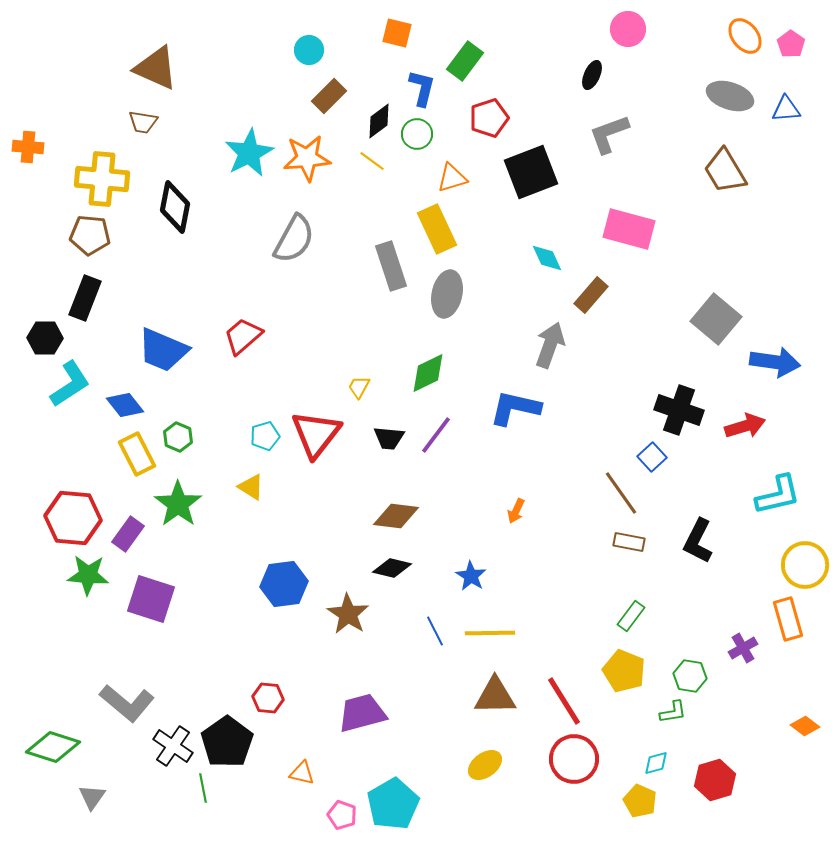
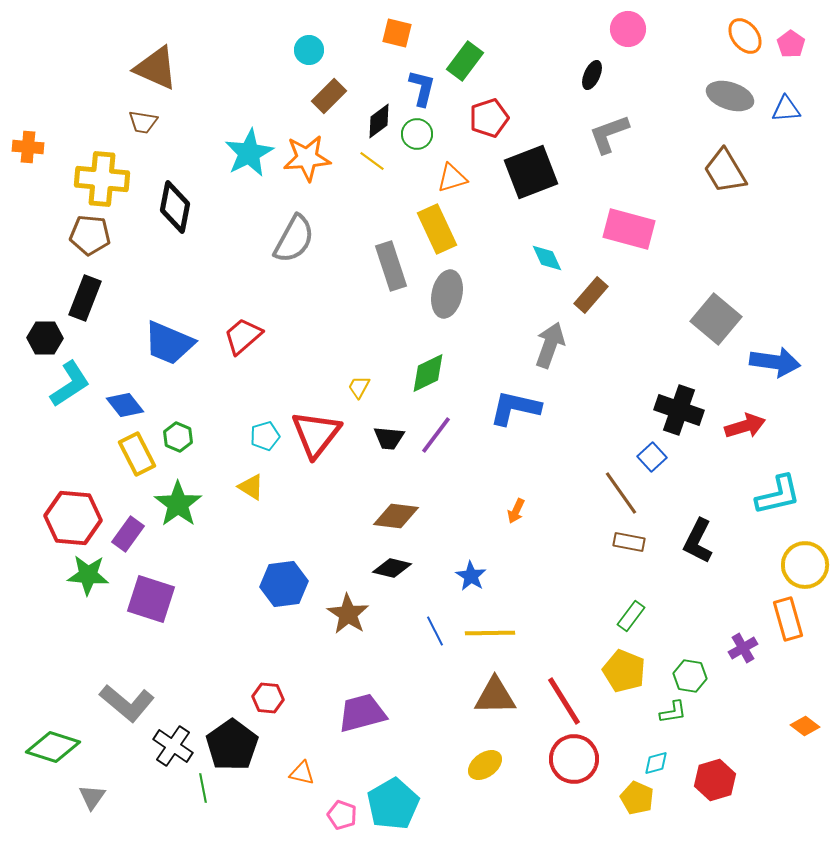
blue trapezoid at (163, 350): moved 6 px right, 7 px up
black pentagon at (227, 742): moved 5 px right, 3 px down
yellow pentagon at (640, 801): moved 3 px left, 3 px up
